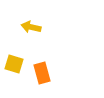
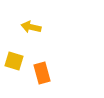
yellow square: moved 3 px up
